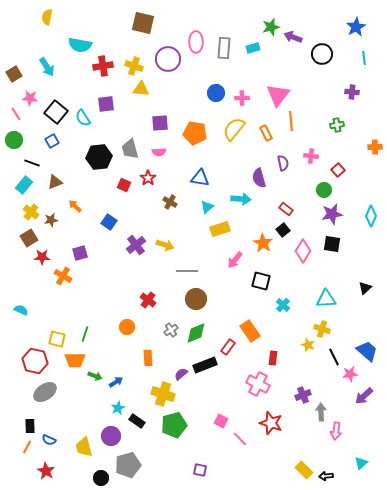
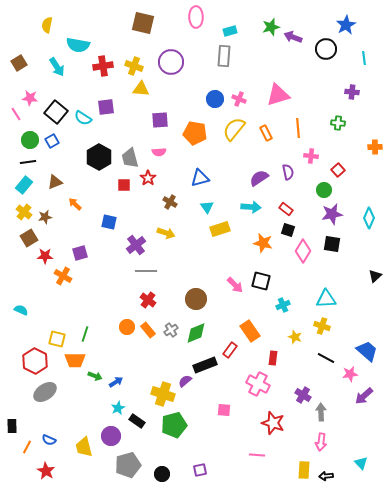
yellow semicircle at (47, 17): moved 8 px down
blue star at (356, 27): moved 10 px left, 2 px up
pink ellipse at (196, 42): moved 25 px up
cyan semicircle at (80, 45): moved 2 px left
gray rectangle at (224, 48): moved 8 px down
cyan rectangle at (253, 48): moved 23 px left, 17 px up
black circle at (322, 54): moved 4 px right, 5 px up
purple circle at (168, 59): moved 3 px right, 3 px down
cyan arrow at (47, 67): moved 10 px right
brown square at (14, 74): moved 5 px right, 11 px up
blue circle at (216, 93): moved 1 px left, 6 px down
pink triangle at (278, 95): rotated 35 degrees clockwise
pink cross at (242, 98): moved 3 px left, 1 px down; rotated 24 degrees clockwise
purple square at (106, 104): moved 3 px down
cyan semicircle at (83, 118): rotated 24 degrees counterclockwise
orange line at (291, 121): moved 7 px right, 7 px down
purple square at (160, 123): moved 3 px up
green cross at (337, 125): moved 1 px right, 2 px up; rotated 16 degrees clockwise
green circle at (14, 140): moved 16 px right
gray trapezoid at (130, 149): moved 9 px down
black hexagon at (99, 157): rotated 25 degrees counterclockwise
black line at (32, 163): moved 4 px left, 1 px up; rotated 28 degrees counterclockwise
purple semicircle at (283, 163): moved 5 px right, 9 px down
blue triangle at (200, 178): rotated 24 degrees counterclockwise
purple semicircle at (259, 178): rotated 72 degrees clockwise
red square at (124, 185): rotated 24 degrees counterclockwise
cyan arrow at (241, 199): moved 10 px right, 8 px down
orange arrow at (75, 206): moved 2 px up
cyan triangle at (207, 207): rotated 24 degrees counterclockwise
yellow cross at (31, 212): moved 7 px left
cyan diamond at (371, 216): moved 2 px left, 2 px down
brown star at (51, 220): moved 6 px left, 3 px up
blue square at (109, 222): rotated 21 degrees counterclockwise
black square at (283, 230): moved 5 px right; rotated 32 degrees counterclockwise
orange star at (263, 243): rotated 18 degrees counterclockwise
yellow arrow at (165, 245): moved 1 px right, 12 px up
red star at (42, 257): moved 3 px right, 1 px up
pink arrow at (235, 260): moved 25 px down; rotated 84 degrees counterclockwise
gray line at (187, 271): moved 41 px left
black triangle at (365, 288): moved 10 px right, 12 px up
cyan cross at (283, 305): rotated 24 degrees clockwise
yellow cross at (322, 329): moved 3 px up
yellow star at (308, 345): moved 13 px left, 8 px up
red rectangle at (228, 347): moved 2 px right, 3 px down
black line at (334, 357): moved 8 px left, 1 px down; rotated 36 degrees counterclockwise
orange rectangle at (148, 358): moved 28 px up; rotated 35 degrees counterclockwise
red hexagon at (35, 361): rotated 15 degrees clockwise
purple semicircle at (181, 374): moved 4 px right, 7 px down
purple cross at (303, 395): rotated 35 degrees counterclockwise
pink square at (221, 421): moved 3 px right, 11 px up; rotated 24 degrees counterclockwise
red star at (271, 423): moved 2 px right
black rectangle at (30, 426): moved 18 px left
pink arrow at (336, 431): moved 15 px left, 11 px down
pink line at (240, 439): moved 17 px right, 16 px down; rotated 42 degrees counterclockwise
cyan triangle at (361, 463): rotated 32 degrees counterclockwise
purple square at (200, 470): rotated 24 degrees counterclockwise
yellow rectangle at (304, 470): rotated 48 degrees clockwise
black circle at (101, 478): moved 61 px right, 4 px up
